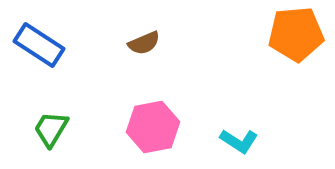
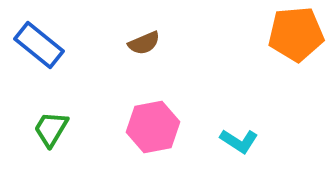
blue rectangle: rotated 6 degrees clockwise
